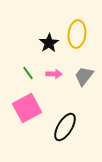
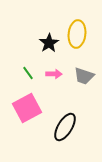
gray trapezoid: rotated 110 degrees counterclockwise
